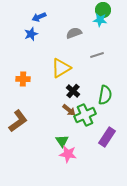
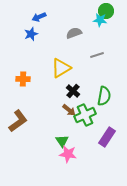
green circle: moved 3 px right, 1 px down
green semicircle: moved 1 px left, 1 px down
